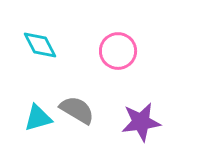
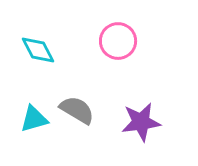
cyan diamond: moved 2 px left, 5 px down
pink circle: moved 10 px up
cyan triangle: moved 4 px left, 1 px down
